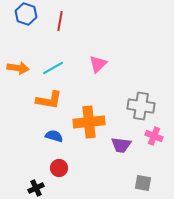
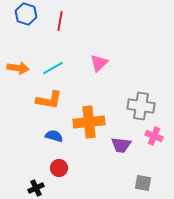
pink triangle: moved 1 px right, 1 px up
